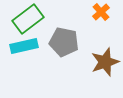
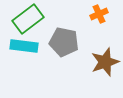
orange cross: moved 2 px left, 2 px down; rotated 18 degrees clockwise
cyan rectangle: rotated 20 degrees clockwise
